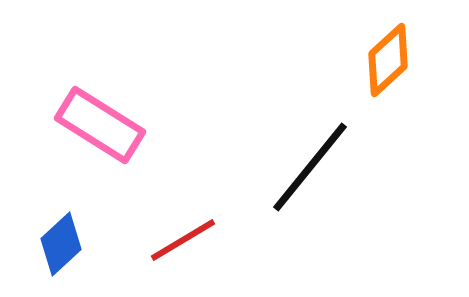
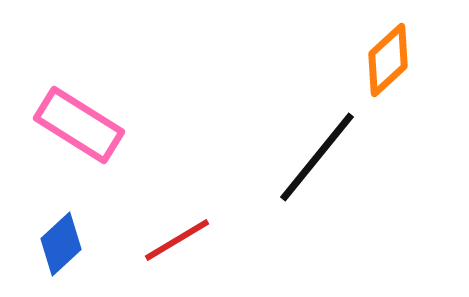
pink rectangle: moved 21 px left
black line: moved 7 px right, 10 px up
red line: moved 6 px left
